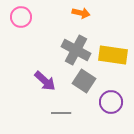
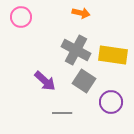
gray line: moved 1 px right
